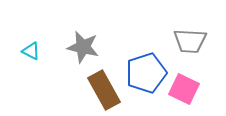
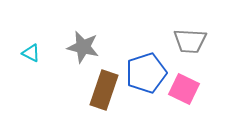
cyan triangle: moved 2 px down
brown rectangle: rotated 48 degrees clockwise
